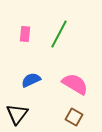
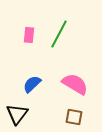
pink rectangle: moved 4 px right, 1 px down
blue semicircle: moved 1 px right, 4 px down; rotated 18 degrees counterclockwise
brown square: rotated 18 degrees counterclockwise
